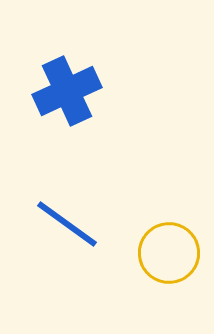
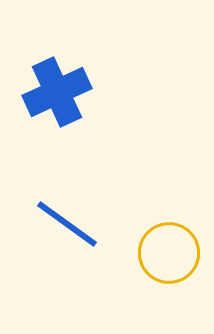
blue cross: moved 10 px left, 1 px down
